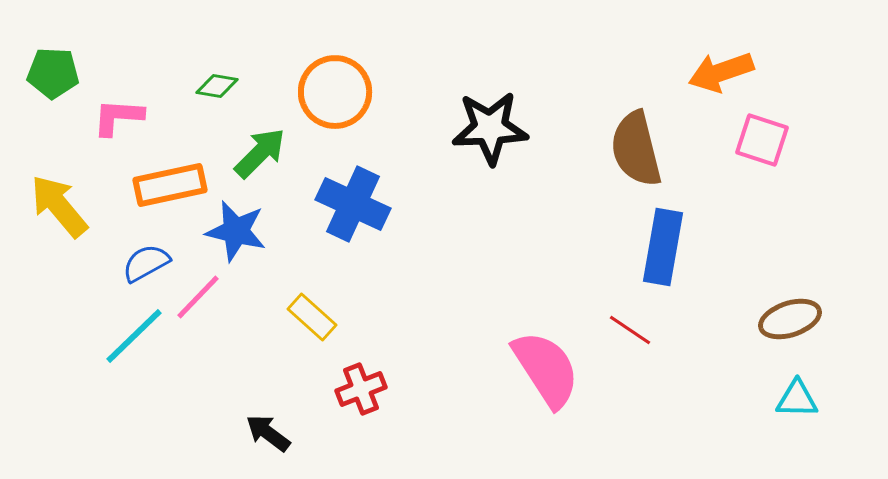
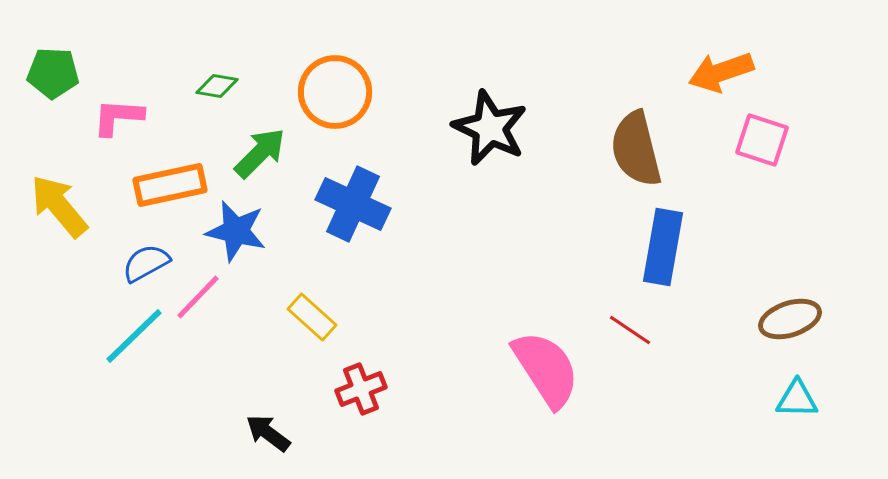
black star: rotated 28 degrees clockwise
